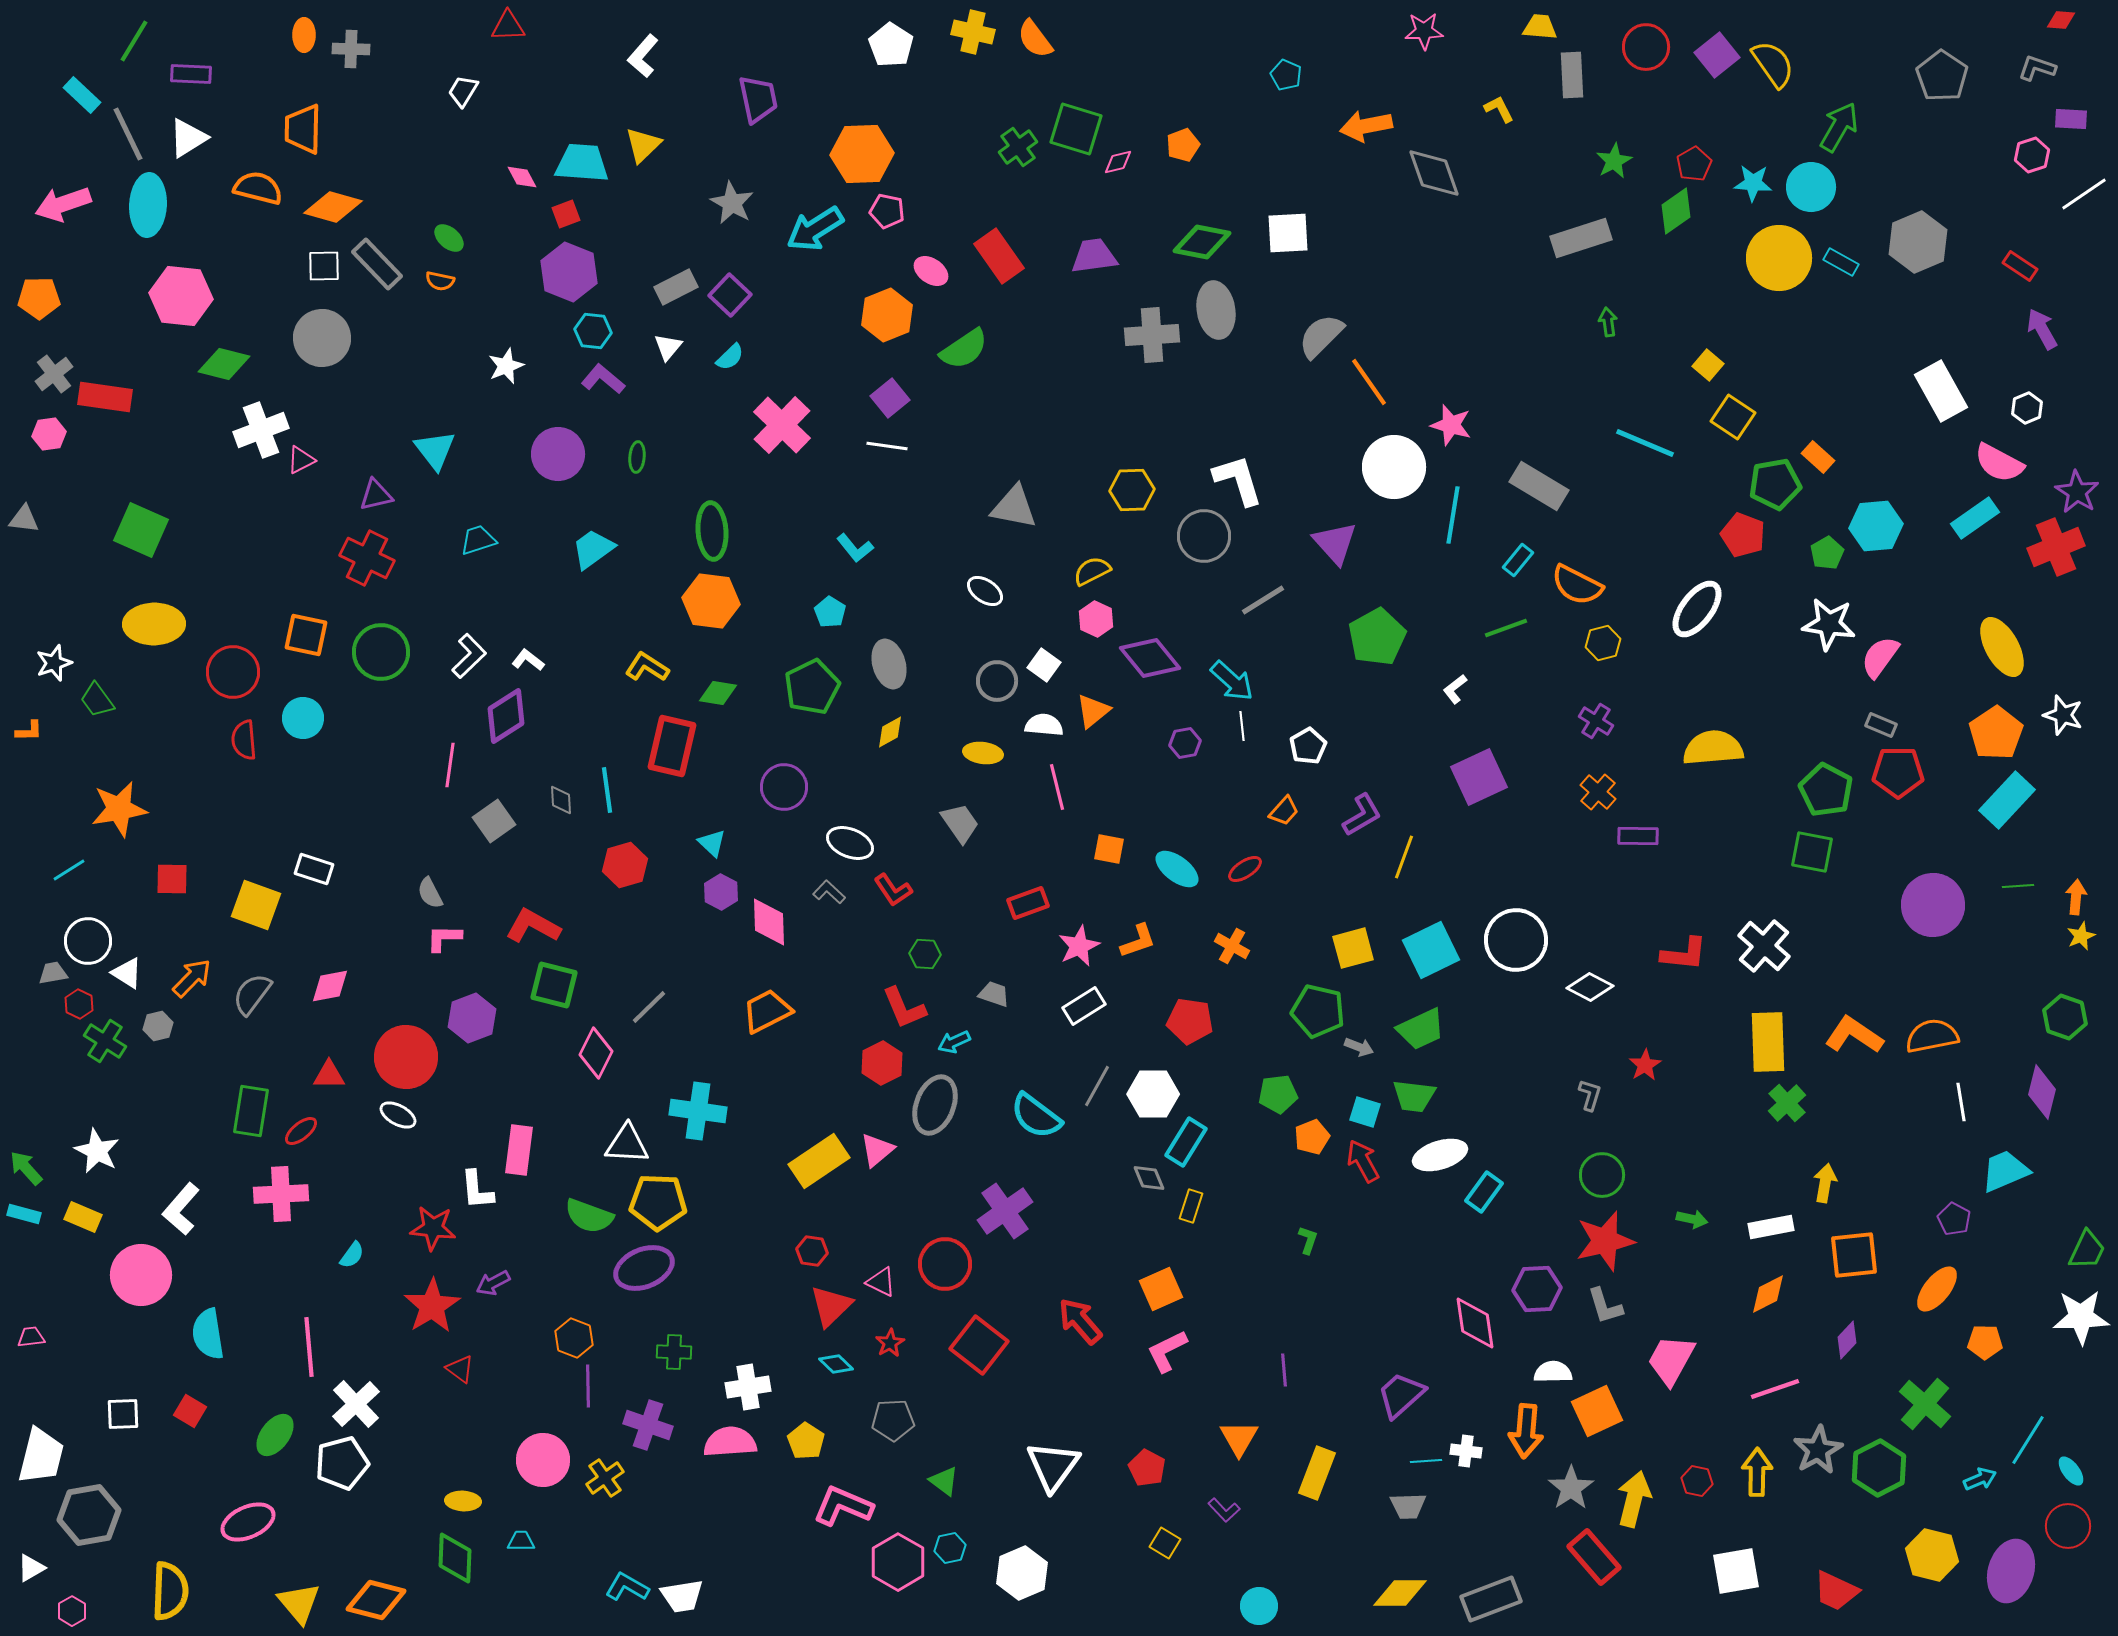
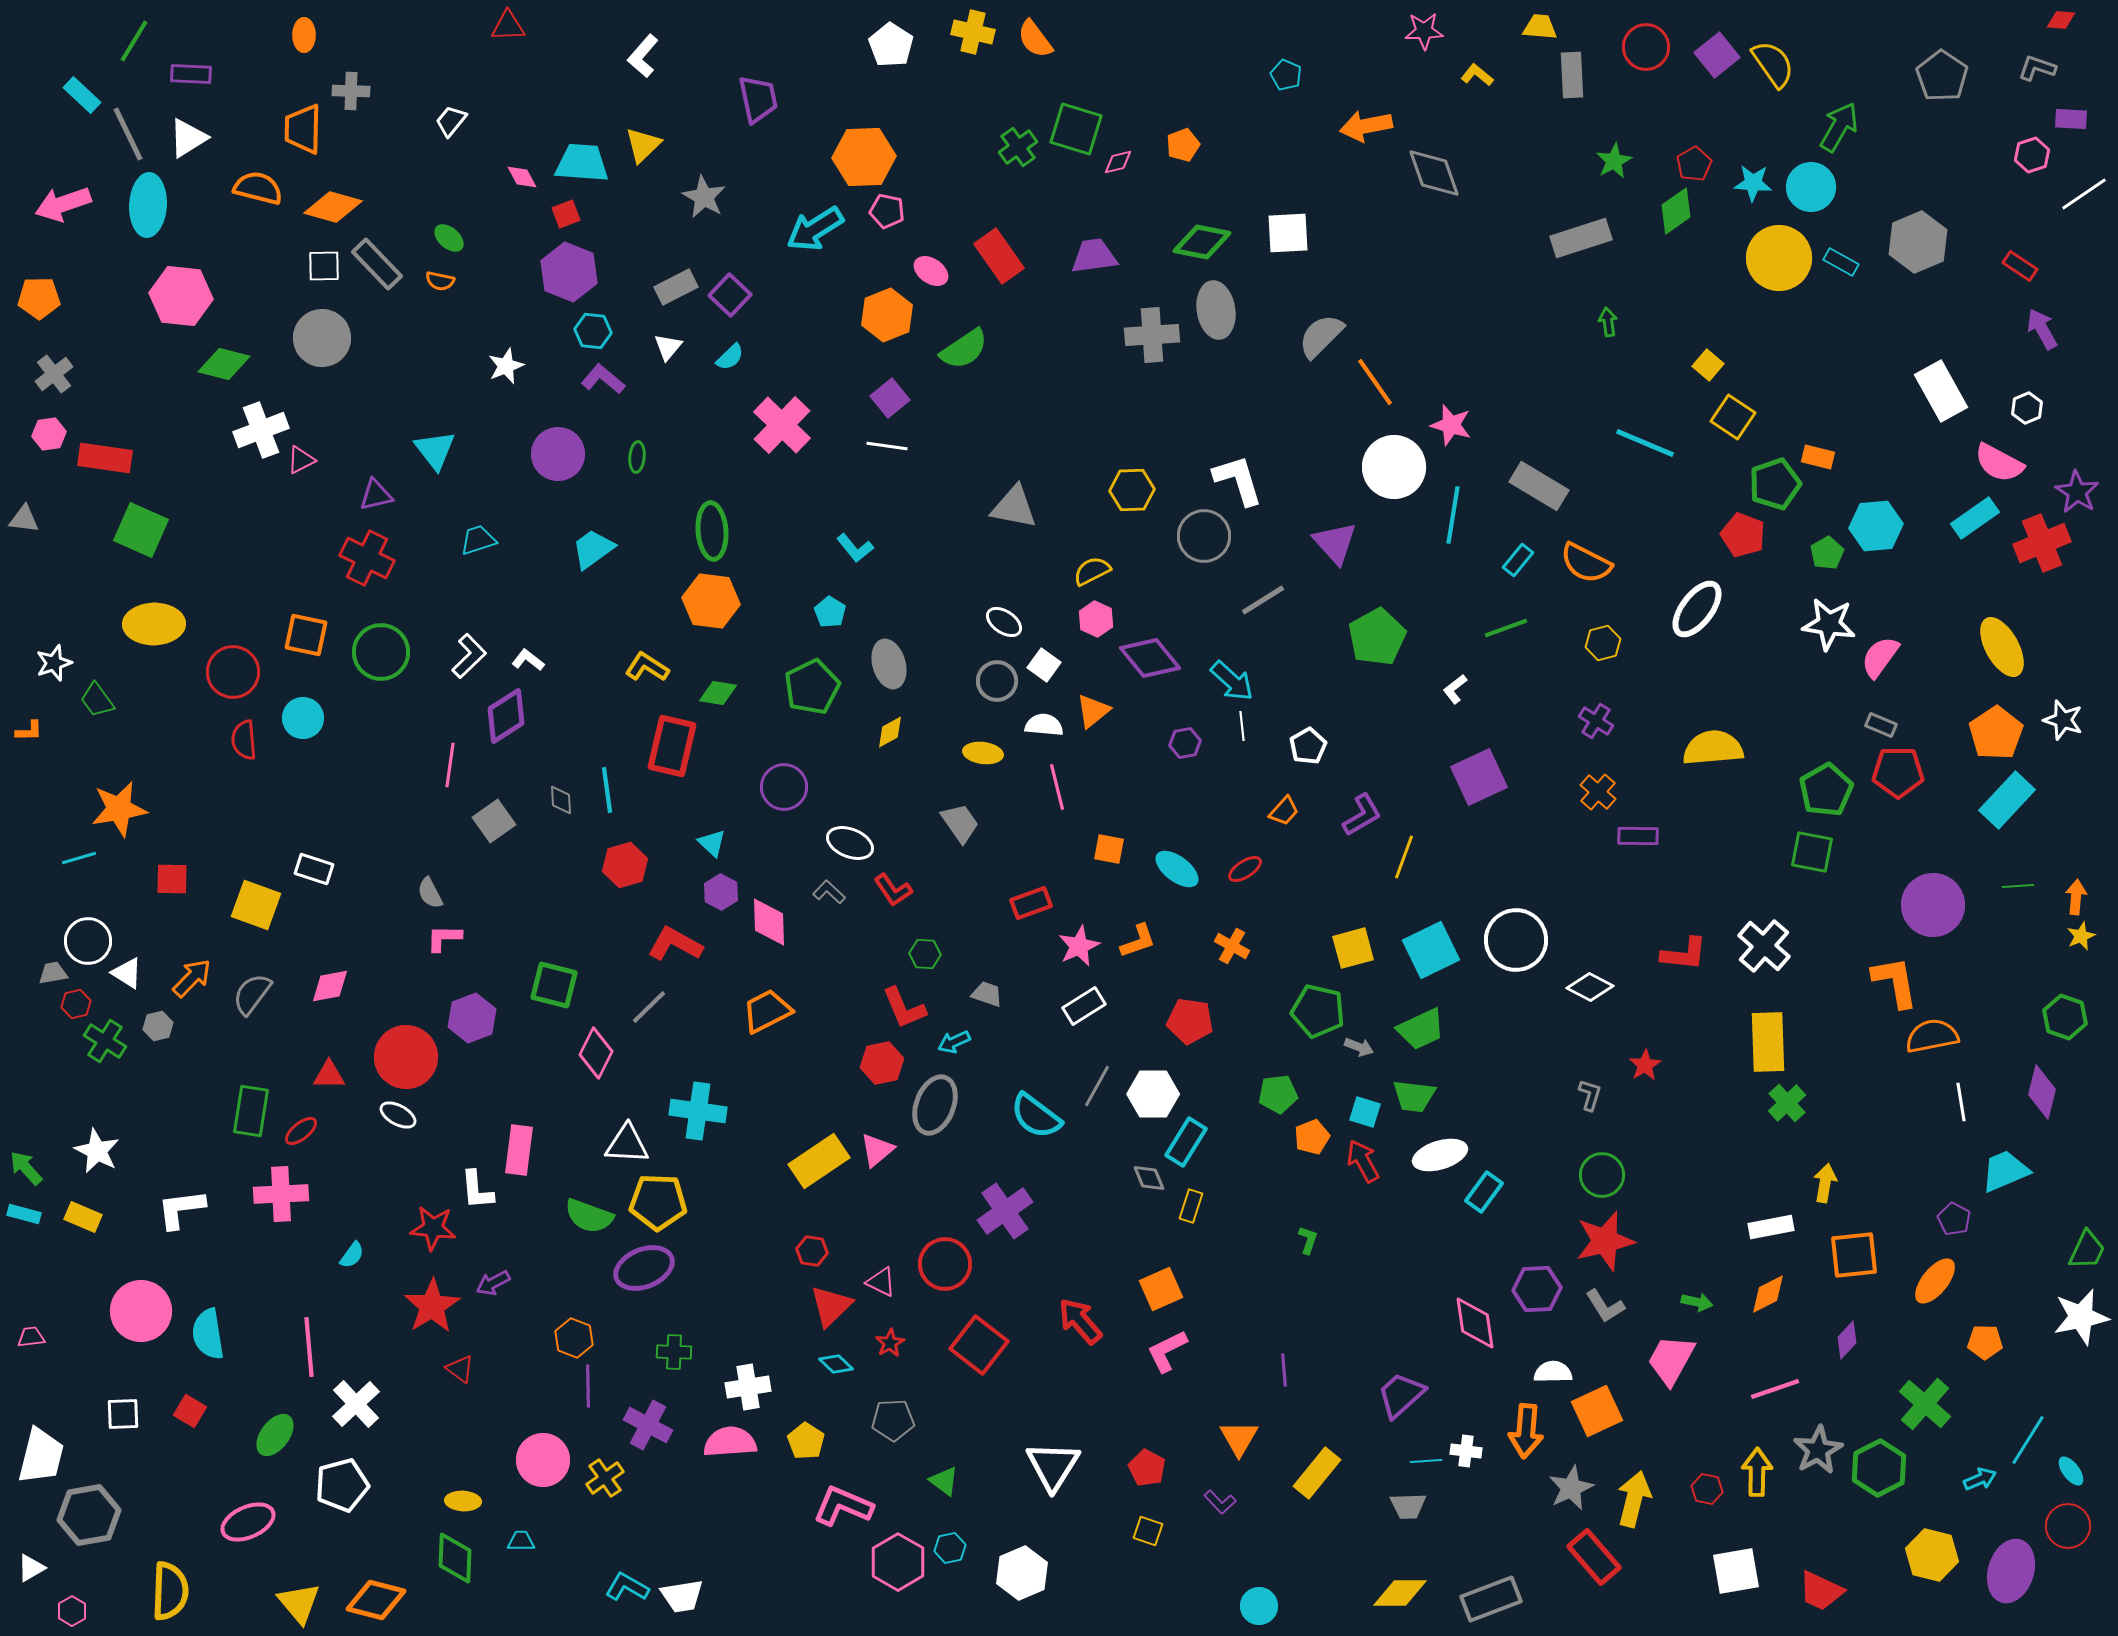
gray cross at (351, 49): moved 42 px down
white trapezoid at (463, 91): moved 12 px left, 30 px down; rotated 8 degrees clockwise
yellow L-shape at (1499, 109): moved 22 px left, 34 px up; rotated 24 degrees counterclockwise
orange hexagon at (862, 154): moved 2 px right, 3 px down
gray star at (732, 203): moved 28 px left, 6 px up
orange line at (1369, 382): moved 6 px right
red rectangle at (105, 397): moved 61 px down
orange rectangle at (1818, 457): rotated 28 degrees counterclockwise
green pentagon at (1775, 484): rotated 9 degrees counterclockwise
red cross at (2056, 547): moved 14 px left, 4 px up
orange semicircle at (1577, 585): moved 9 px right, 22 px up
white ellipse at (985, 591): moved 19 px right, 31 px down
white star at (2063, 715): moved 5 px down
green pentagon at (1826, 790): rotated 14 degrees clockwise
cyan line at (69, 870): moved 10 px right, 12 px up; rotated 16 degrees clockwise
red rectangle at (1028, 903): moved 3 px right
red L-shape at (533, 926): moved 142 px right, 18 px down
gray trapezoid at (994, 994): moved 7 px left
red hexagon at (79, 1004): moved 3 px left; rotated 20 degrees clockwise
orange L-shape at (1854, 1035): moved 41 px right, 53 px up; rotated 46 degrees clockwise
red hexagon at (882, 1063): rotated 15 degrees clockwise
white L-shape at (181, 1209): rotated 42 degrees clockwise
green arrow at (1692, 1219): moved 5 px right, 83 px down
pink circle at (141, 1275): moved 36 px down
orange ellipse at (1937, 1289): moved 2 px left, 8 px up
gray L-shape at (1605, 1306): rotated 15 degrees counterclockwise
white star at (2081, 1317): rotated 10 degrees counterclockwise
purple cross at (648, 1425): rotated 9 degrees clockwise
white pentagon at (342, 1463): moved 22 px down
white triangle at (1053, 1466): rotated 4 degrees counterclockwise
yellow rectangle at (1317, 1473): rotated 18 degrees clockwise
red hexagon at (1697, 1481): moved 10 px right, 8 px down
gray star at (1571, 1488): rotated 9 degrees clockwise
purple L-shape at (1224, 1510): moved 4 px left, 8 px up
yellow square at (1165, 1543): moved 17 px left, 12 px up; rotated 12 degrees counterclockwise
red trapezoid at (1836, 1591): moved 15 px left
